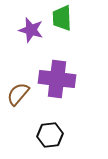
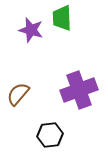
purple cross: moved 22 px right, 11 px down; rotated 27 degrees counterclockwise
